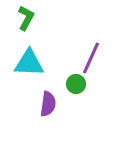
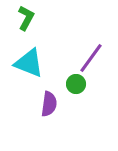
purple line: rotated 12 degrees clockwise
cyan triangle: rotated 20 degrees clockwise
purple semicircle: moved 1 px right
